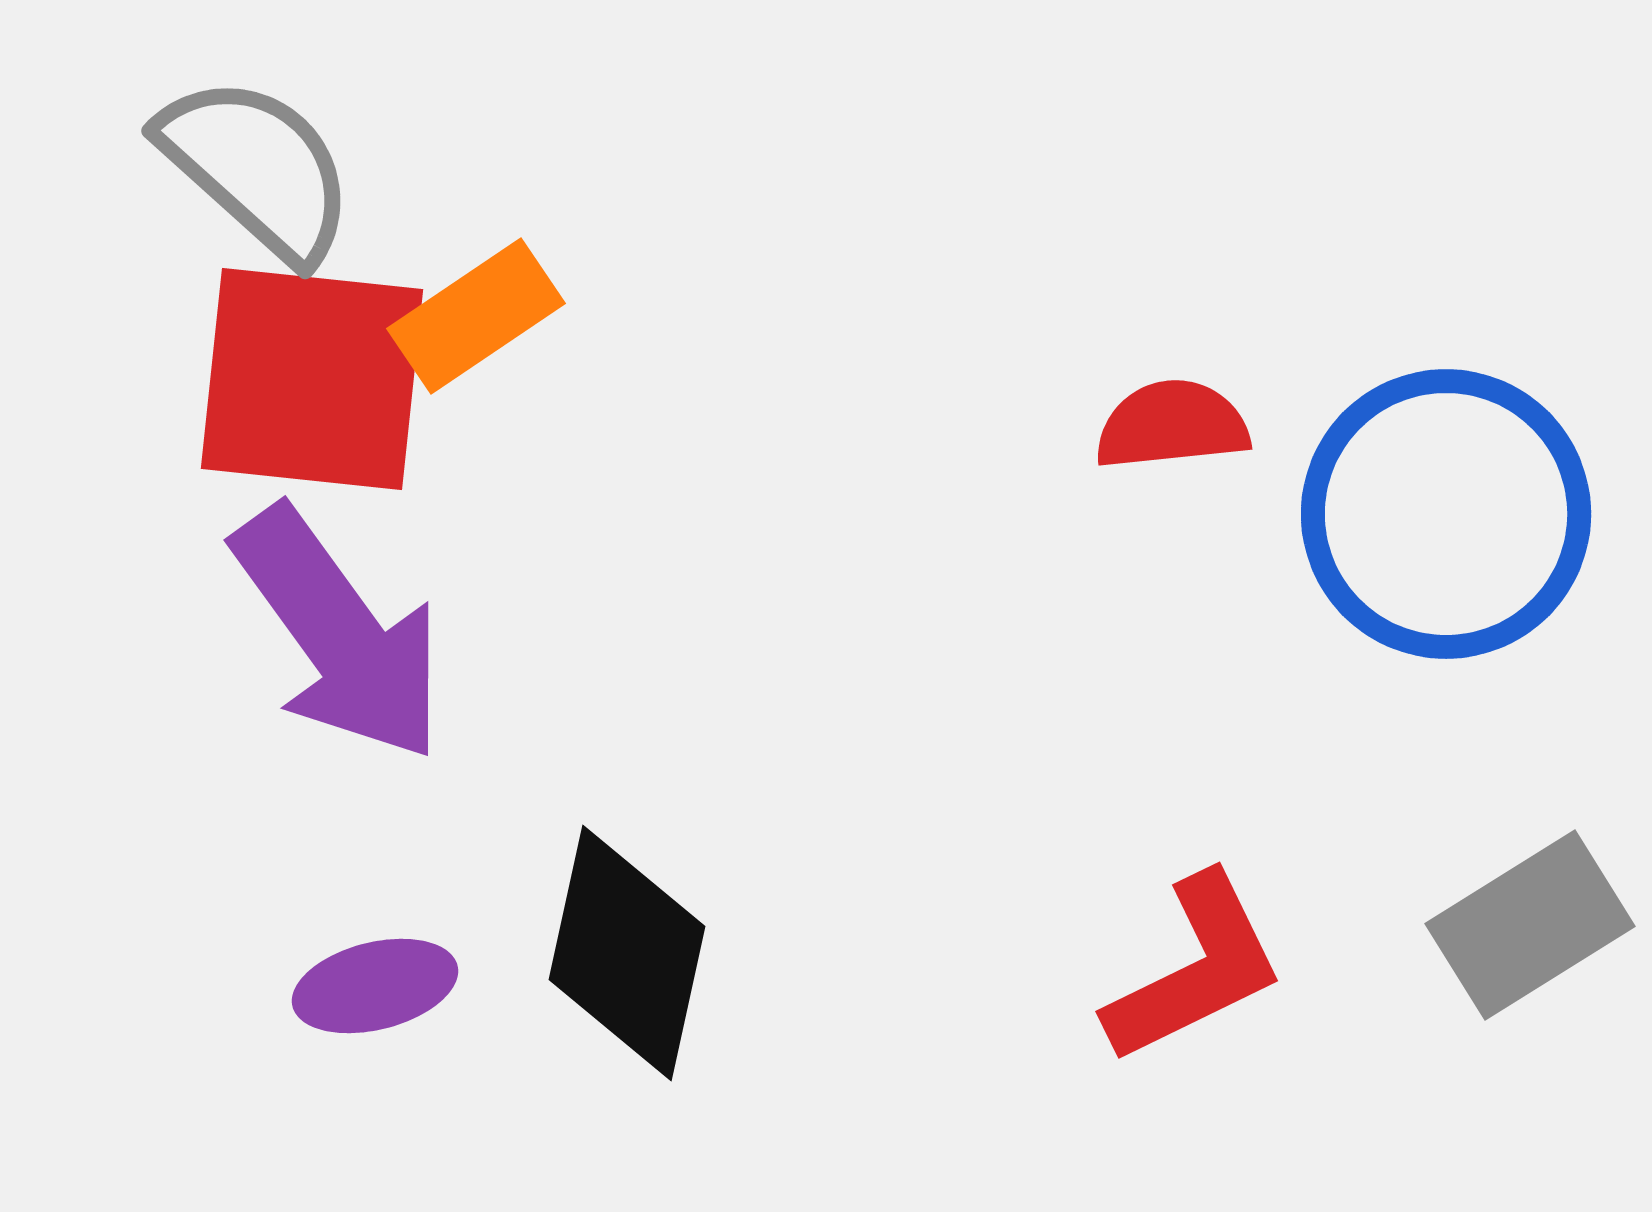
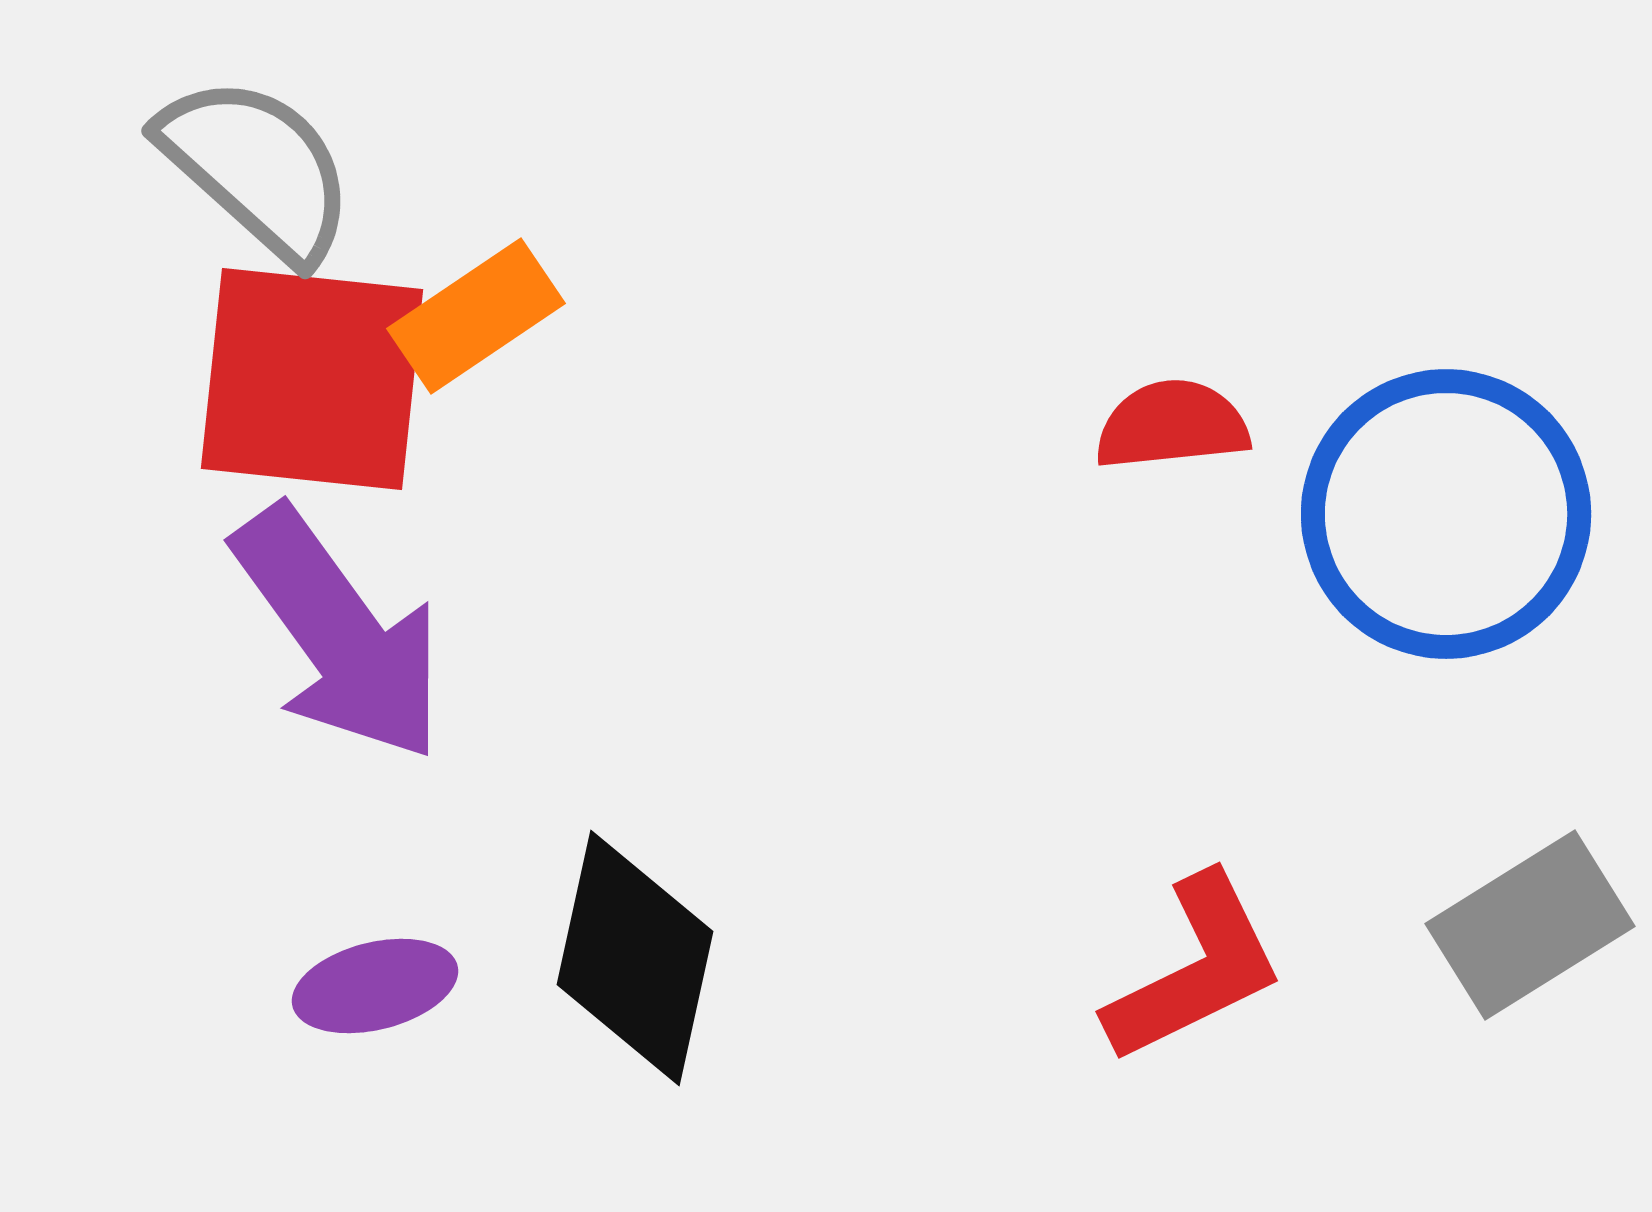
black diamond: moved 8 px right, 5 px down
